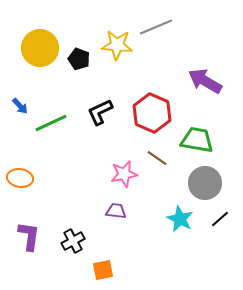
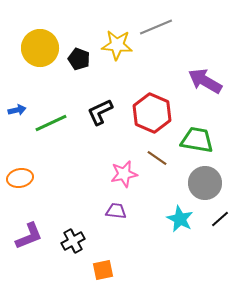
blue arrow: moved 3 px left, 4 px down; rotated 60 degrees counterclockwise
orange ellipse: rotated 20 degrees counterclockwise
purple L-shape: rotated 60 degrees clockwise
